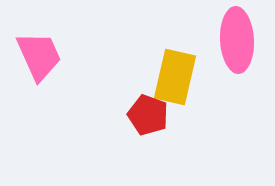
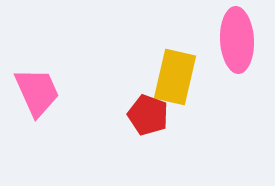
pink trapezoid: moved 2 px left, 36 px down
